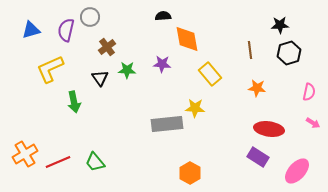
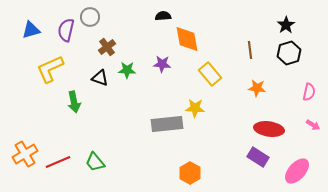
black star: moved 6 px right; rotated 30 degrees counterclockwise
black triangle: rotated 36 degrees counterclockwise
pink arrow: moved 2 px down
